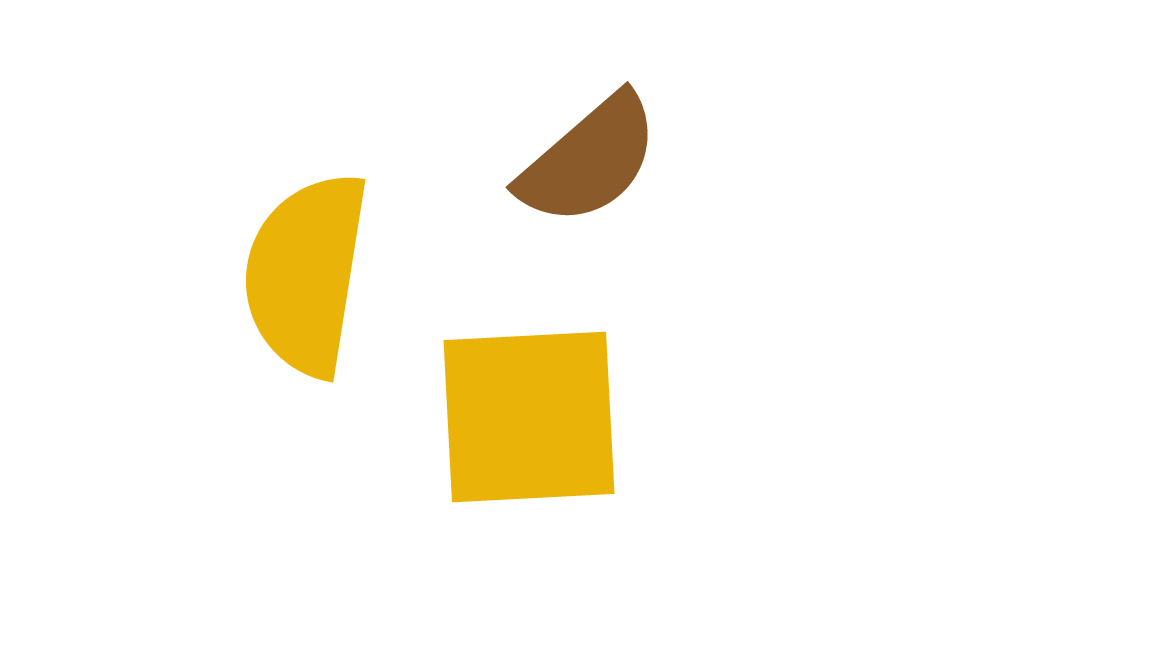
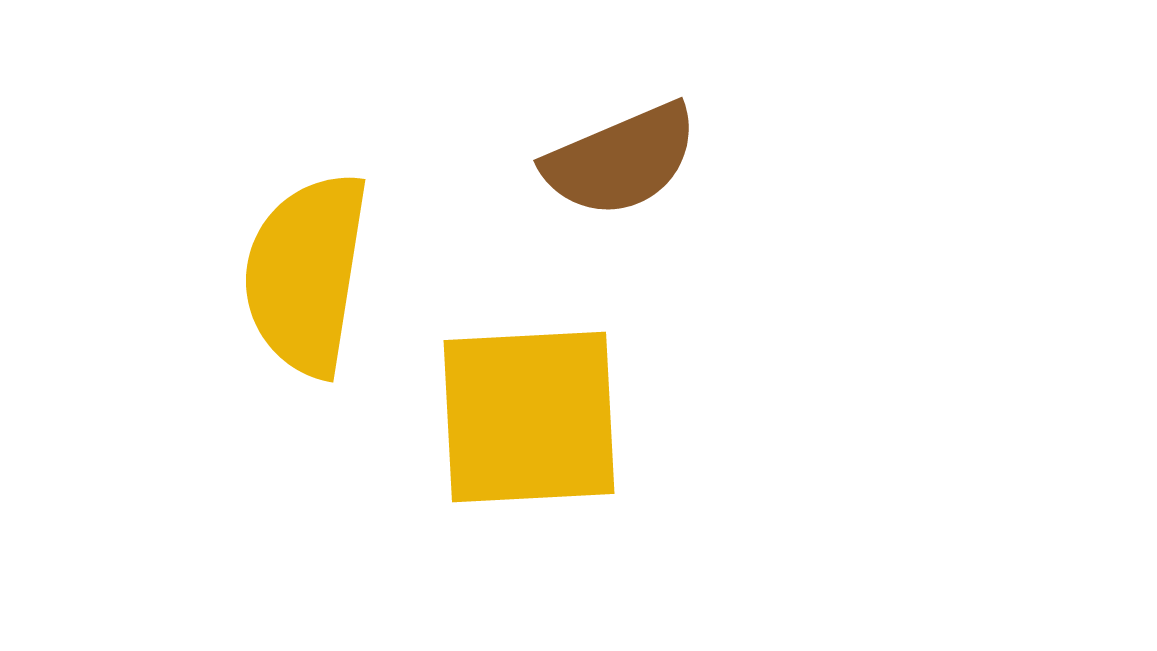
brown semicircle: moved 32 px right; rotated 18 degrees clockwise
